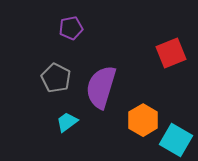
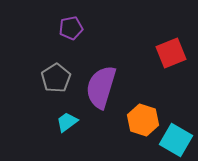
gray pentagon: rotated 12 degrees clockwise
orange hexagon: rotated 12 degrees counterclockwise
